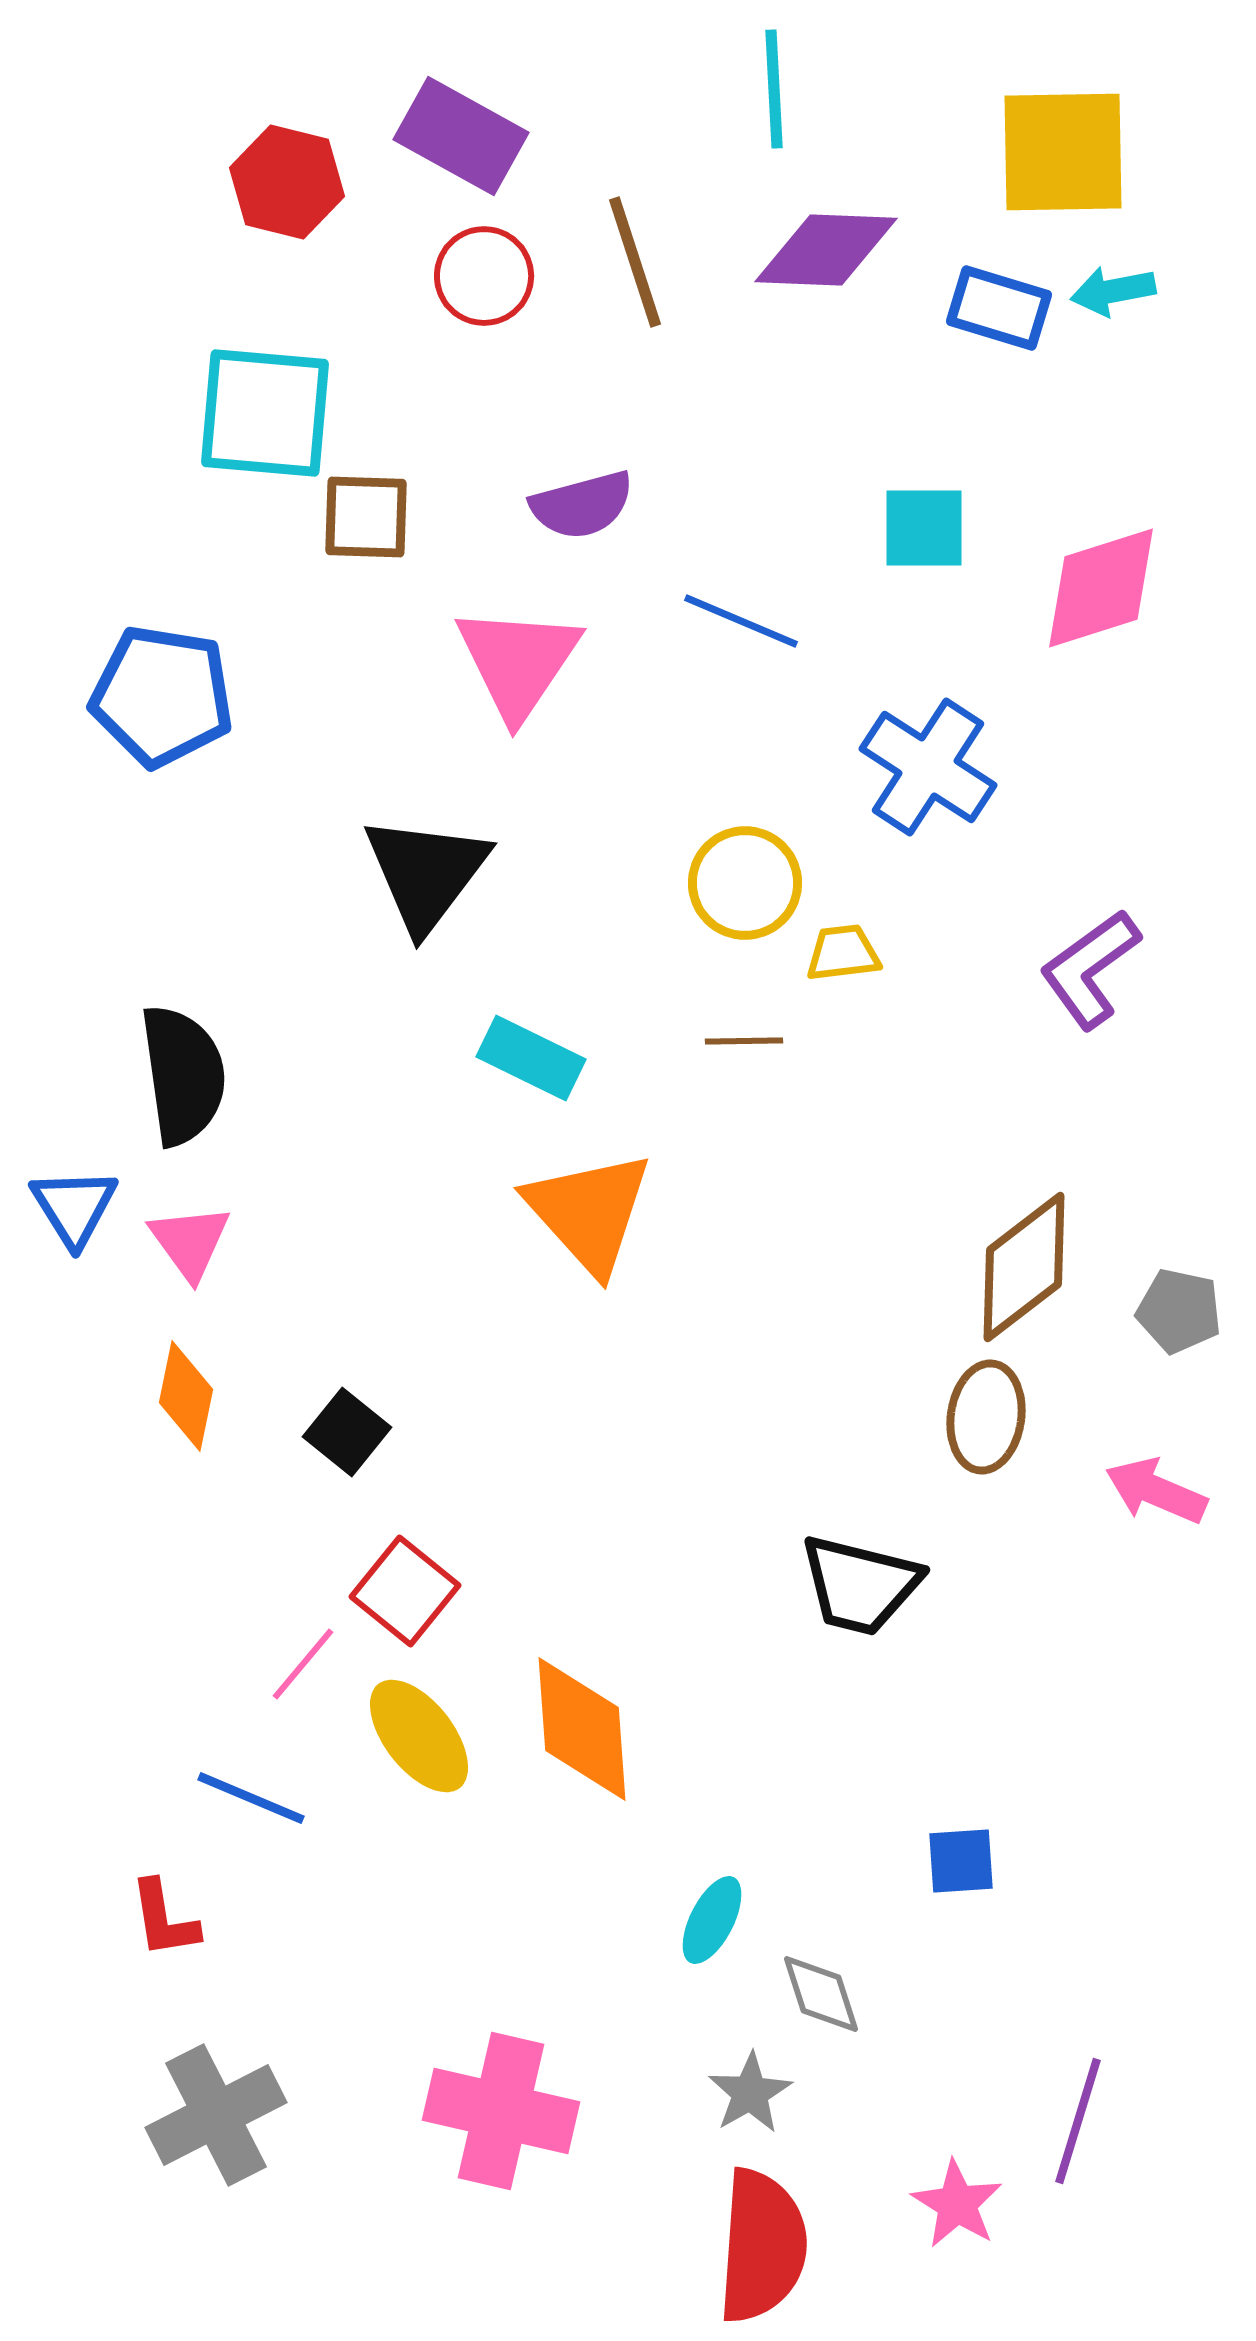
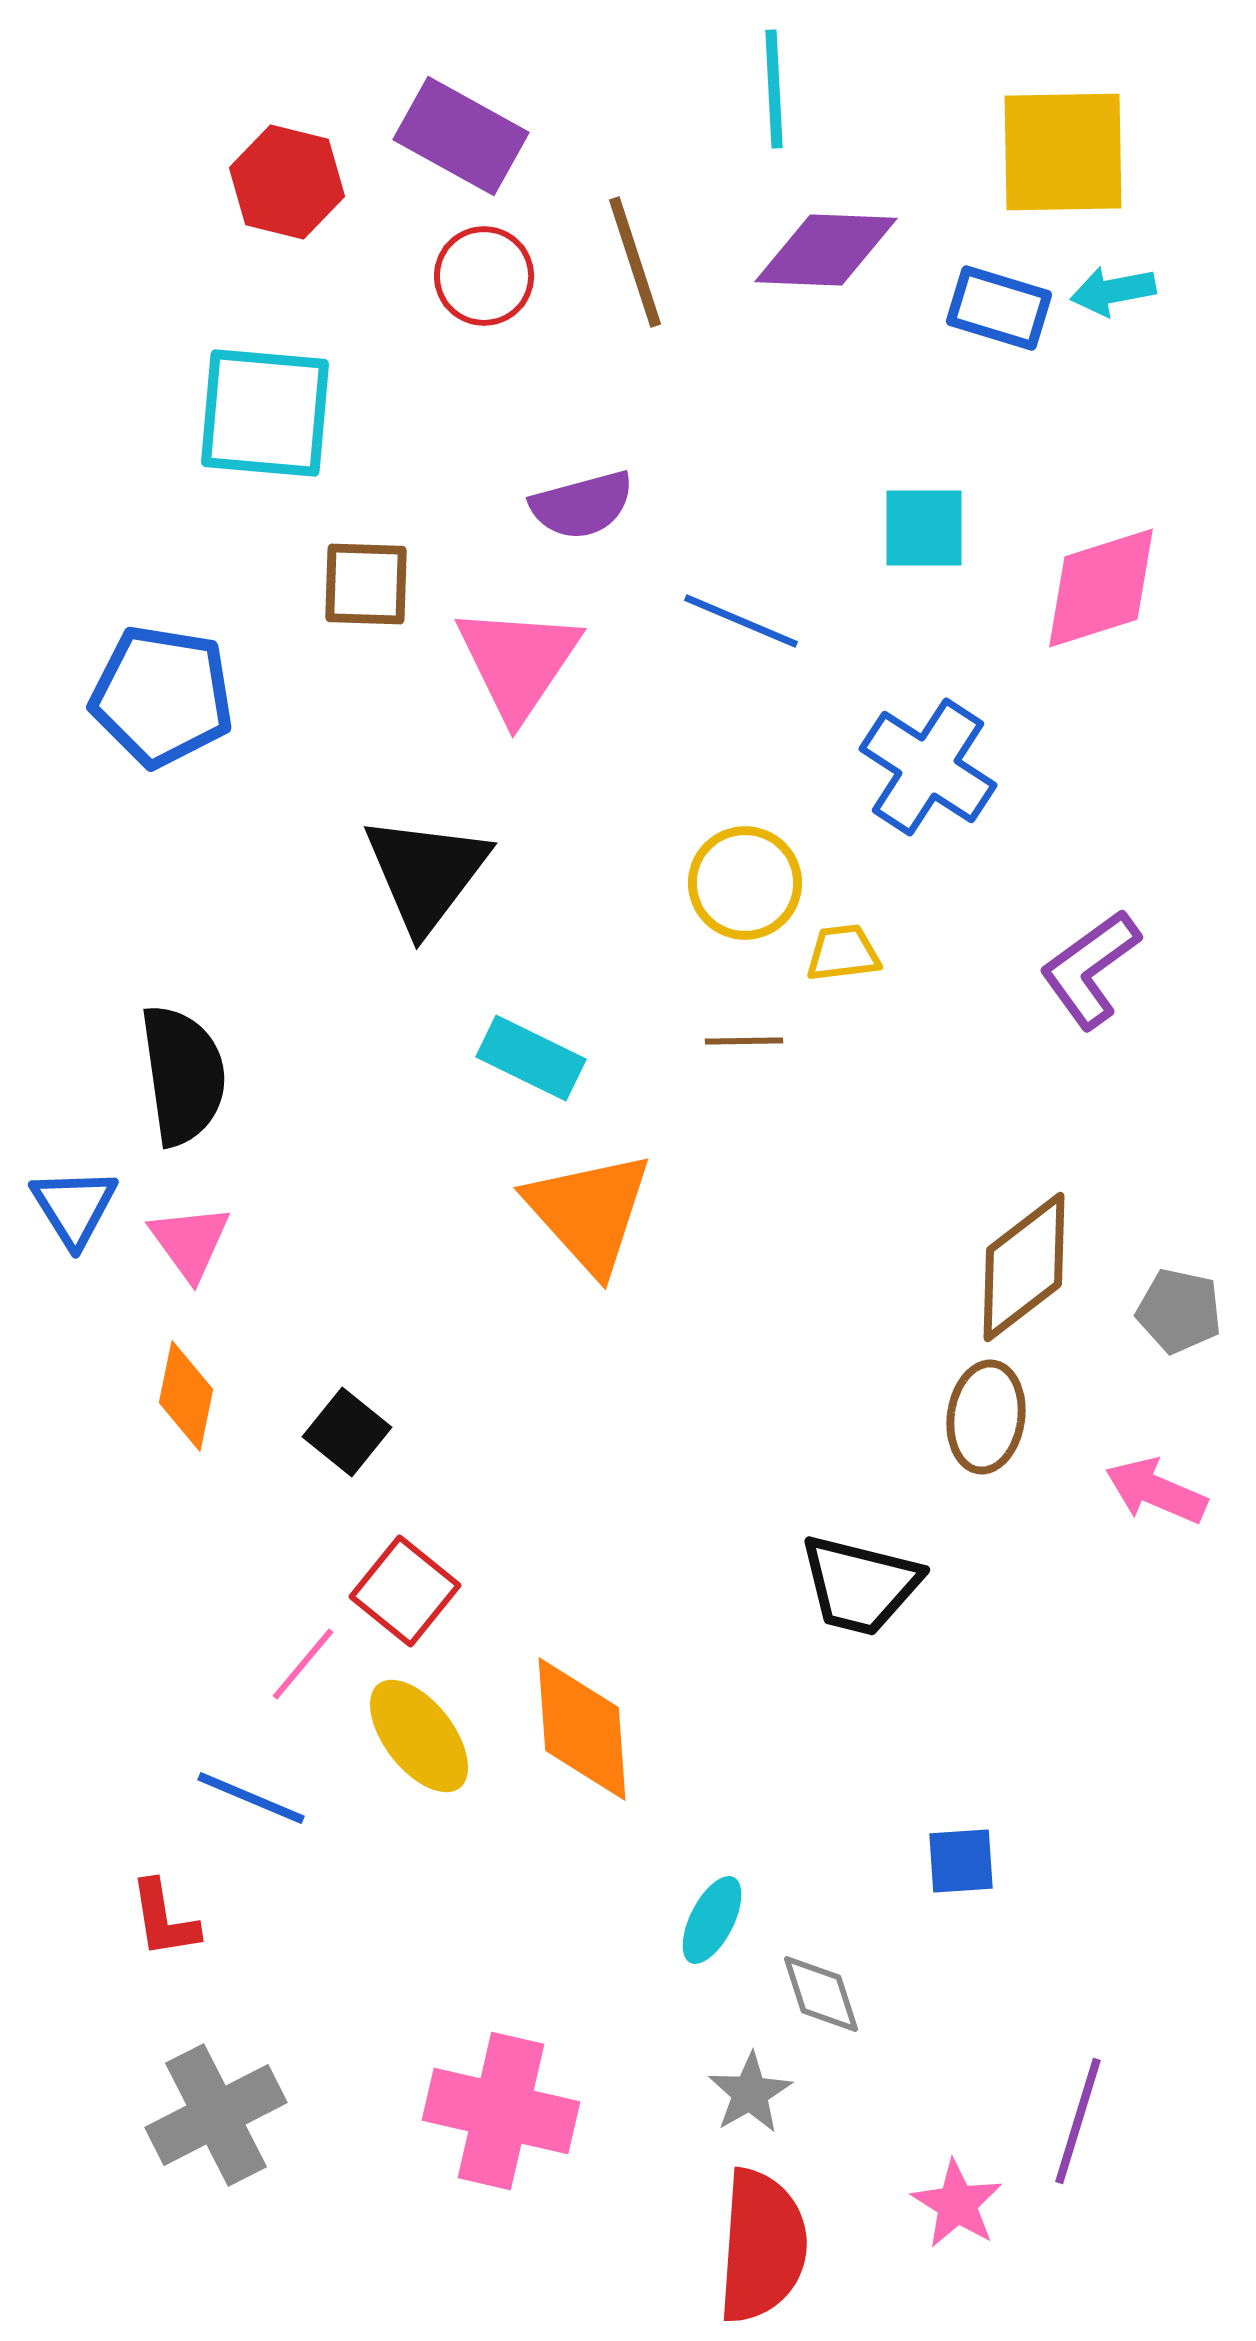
brown square at (366, 517): moved 67 px down
